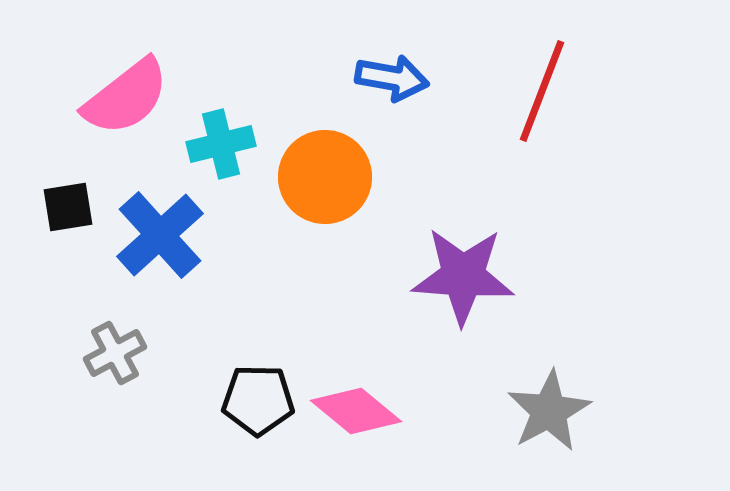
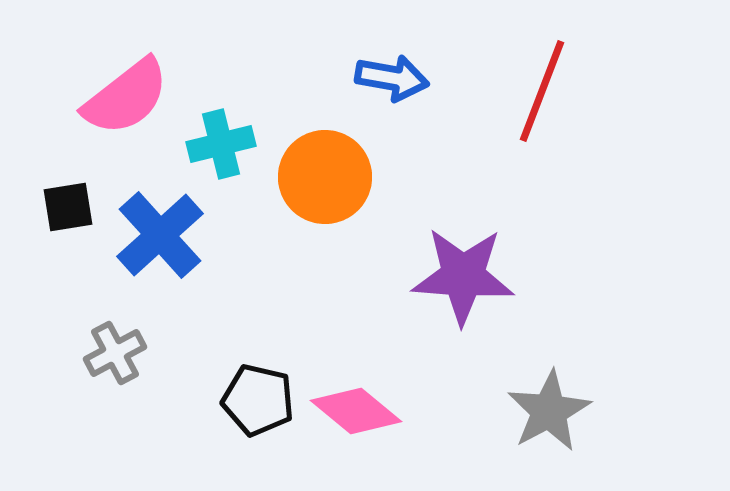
black pentagon: rotated 12 degrees clockwise
